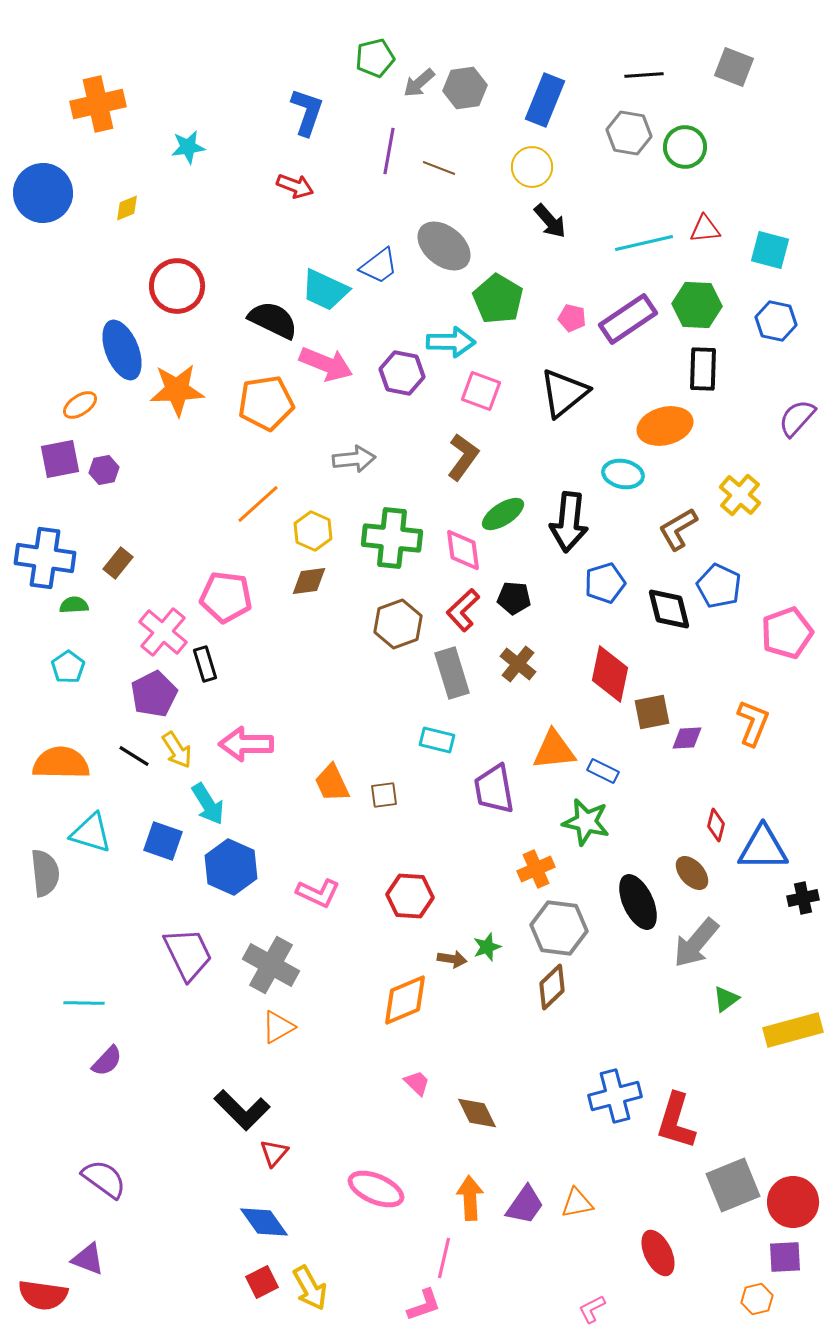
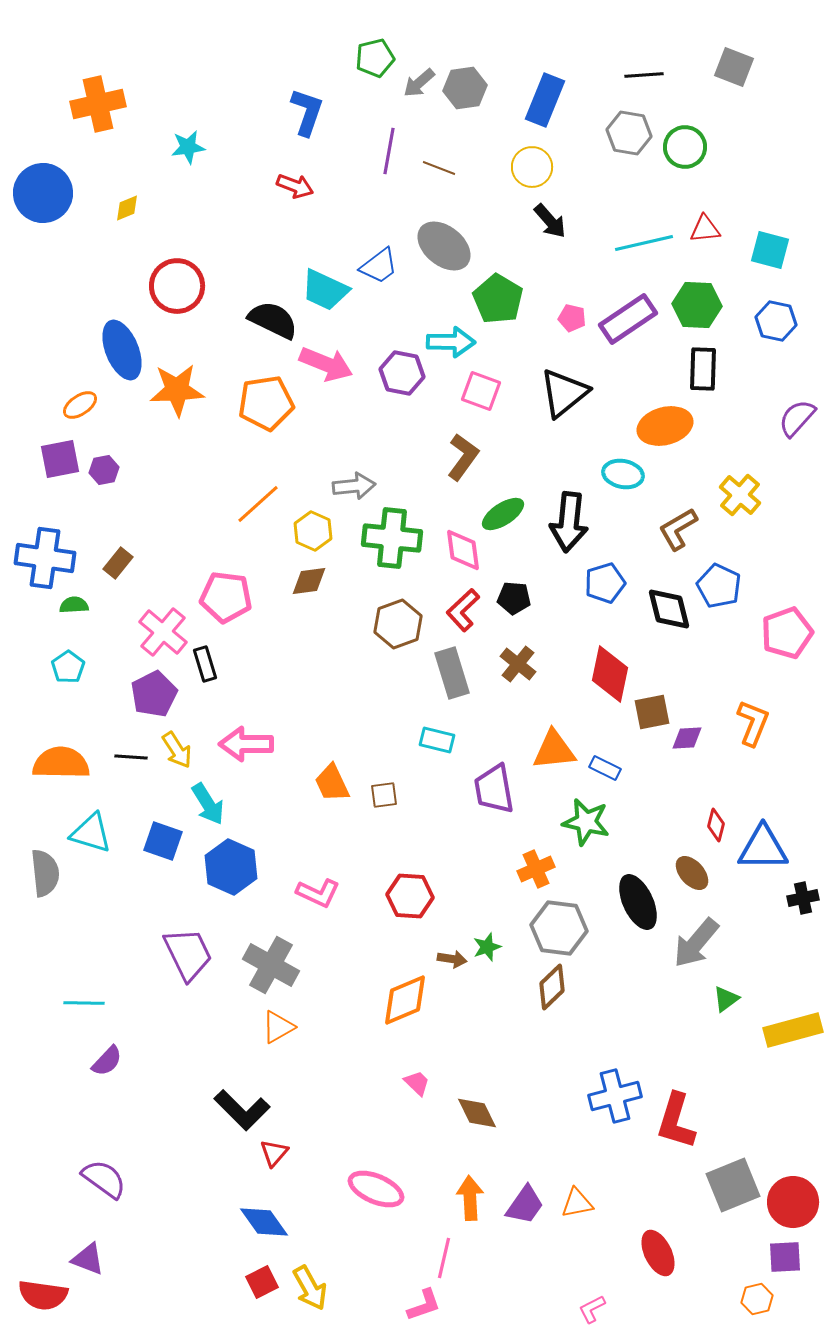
gray arrow at (354, 459): moved 27 px down
black line at (134, 756): moved 3 px left, 1 px down; rotated 28 degrees counterclockwise
blue rectangle at (603, 771): moved 2 px right, 3 px up
